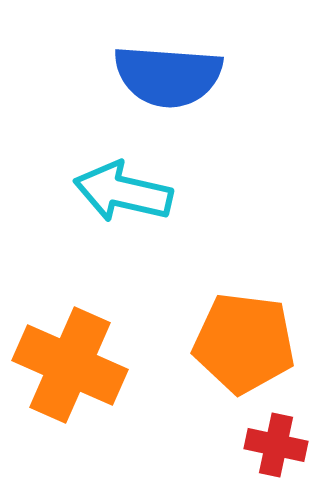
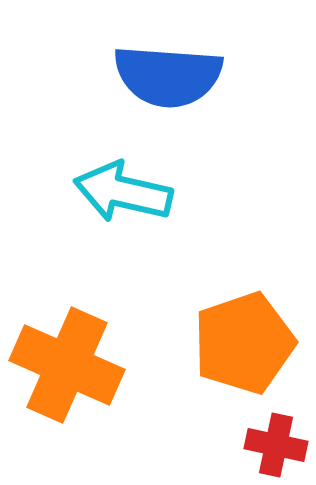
orange pentagon: rotated 26 degrees counterclockwise
orange cross: moved 3 px left
